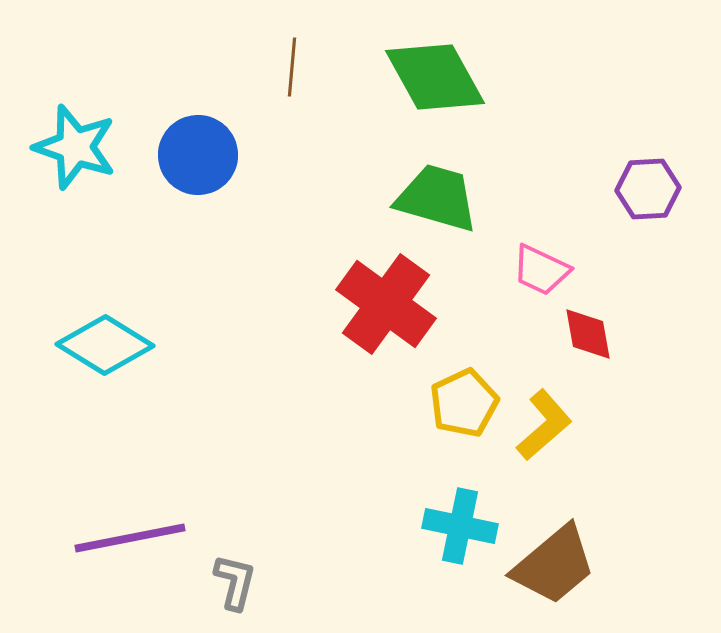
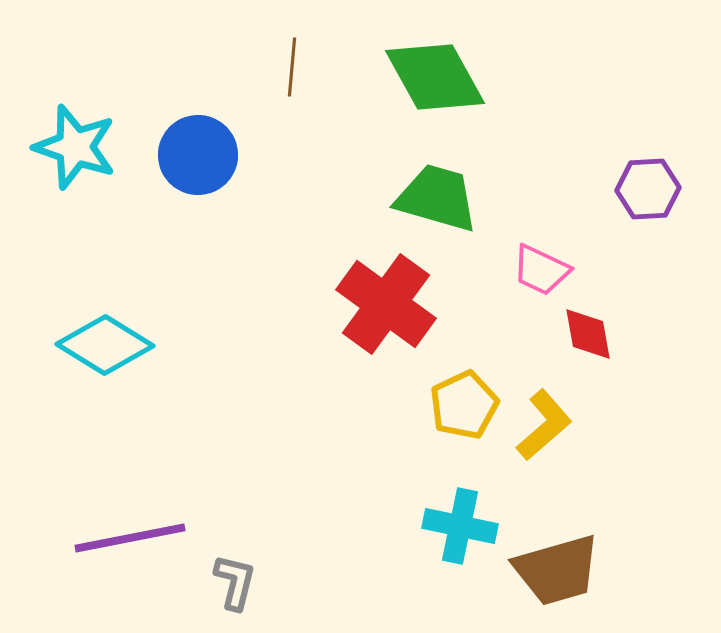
yellow pentagon: moved 2 px down
brown trapezoid: moved 3 px right, 5 px down; rotated 24 degrees clockwise
